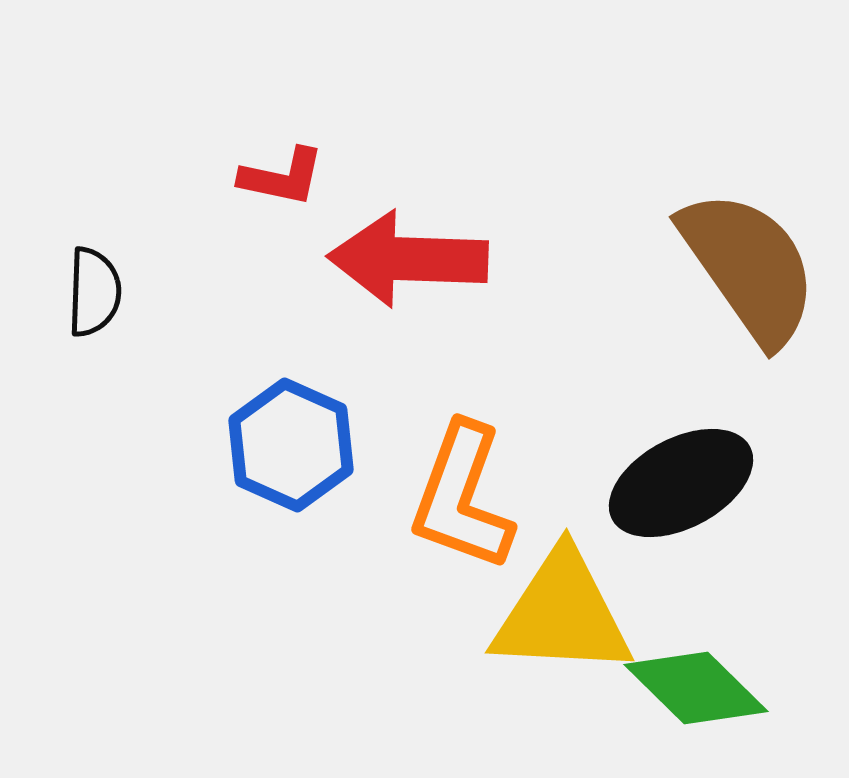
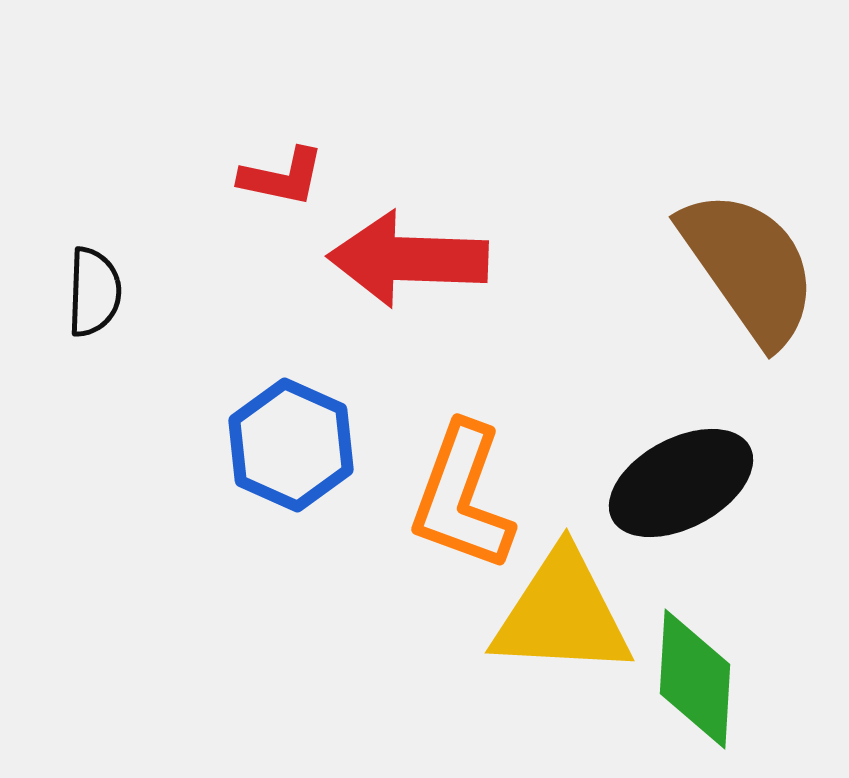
green diamond: moved 1 px left, 9 px up; rotated 49 degrees clockwise
